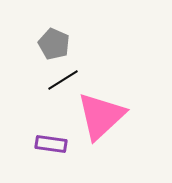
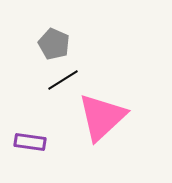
pink triangle: moved 1 px right, 1 px down
purple rectangle: moved 21 px left, 2 px up
